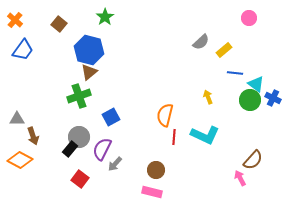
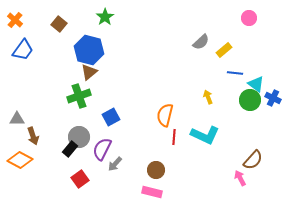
red square: rotated 18 degrees clockwise
